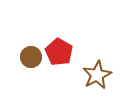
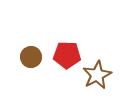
red pentagon: moved 8 px right, 3 px down; rotated 28 degrees counterclockwise
